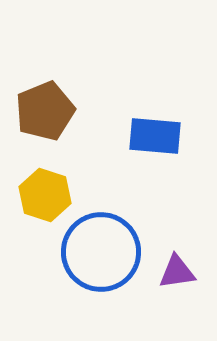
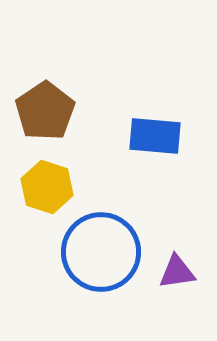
brown pentagon: rotated 12 degrees counterclockwise
yellow hexagon: moved 2 px right, 8 px up
